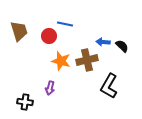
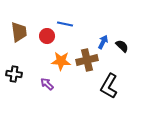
brown trapezoid: moved 1 px down; rotated 10 degrees clockwise
red circle: moved 2 px left
blue arrow: rotated 112 degrees clockwise
orange star: rotated 12 degrees counterclockwise
purple arrow: moved 3 px left, 4 px up; rotated 120 degrees clockwise
black cross: moved 11 px left, 28 px up
